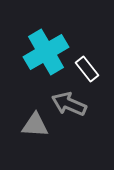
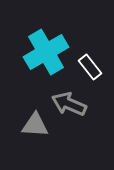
white rectangle: moved 3 px right, 2 px up
